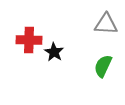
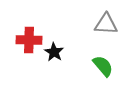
green semicircle: rotated 115 degrees clockwise
